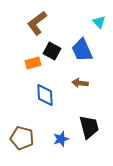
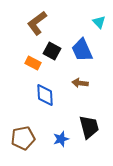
orange rectangle: rotated 42 degrees clockwise
brown pentagon: moved 1 px right; rotated 25 degrees counterclockwise
